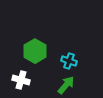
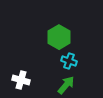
green hexagon: moved 24 px right, 14 px up
